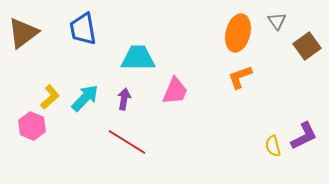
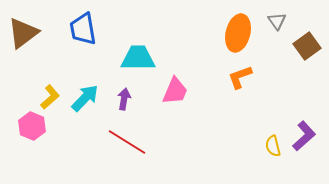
purple L-shape: rotated 16 degrees counterclockwise
